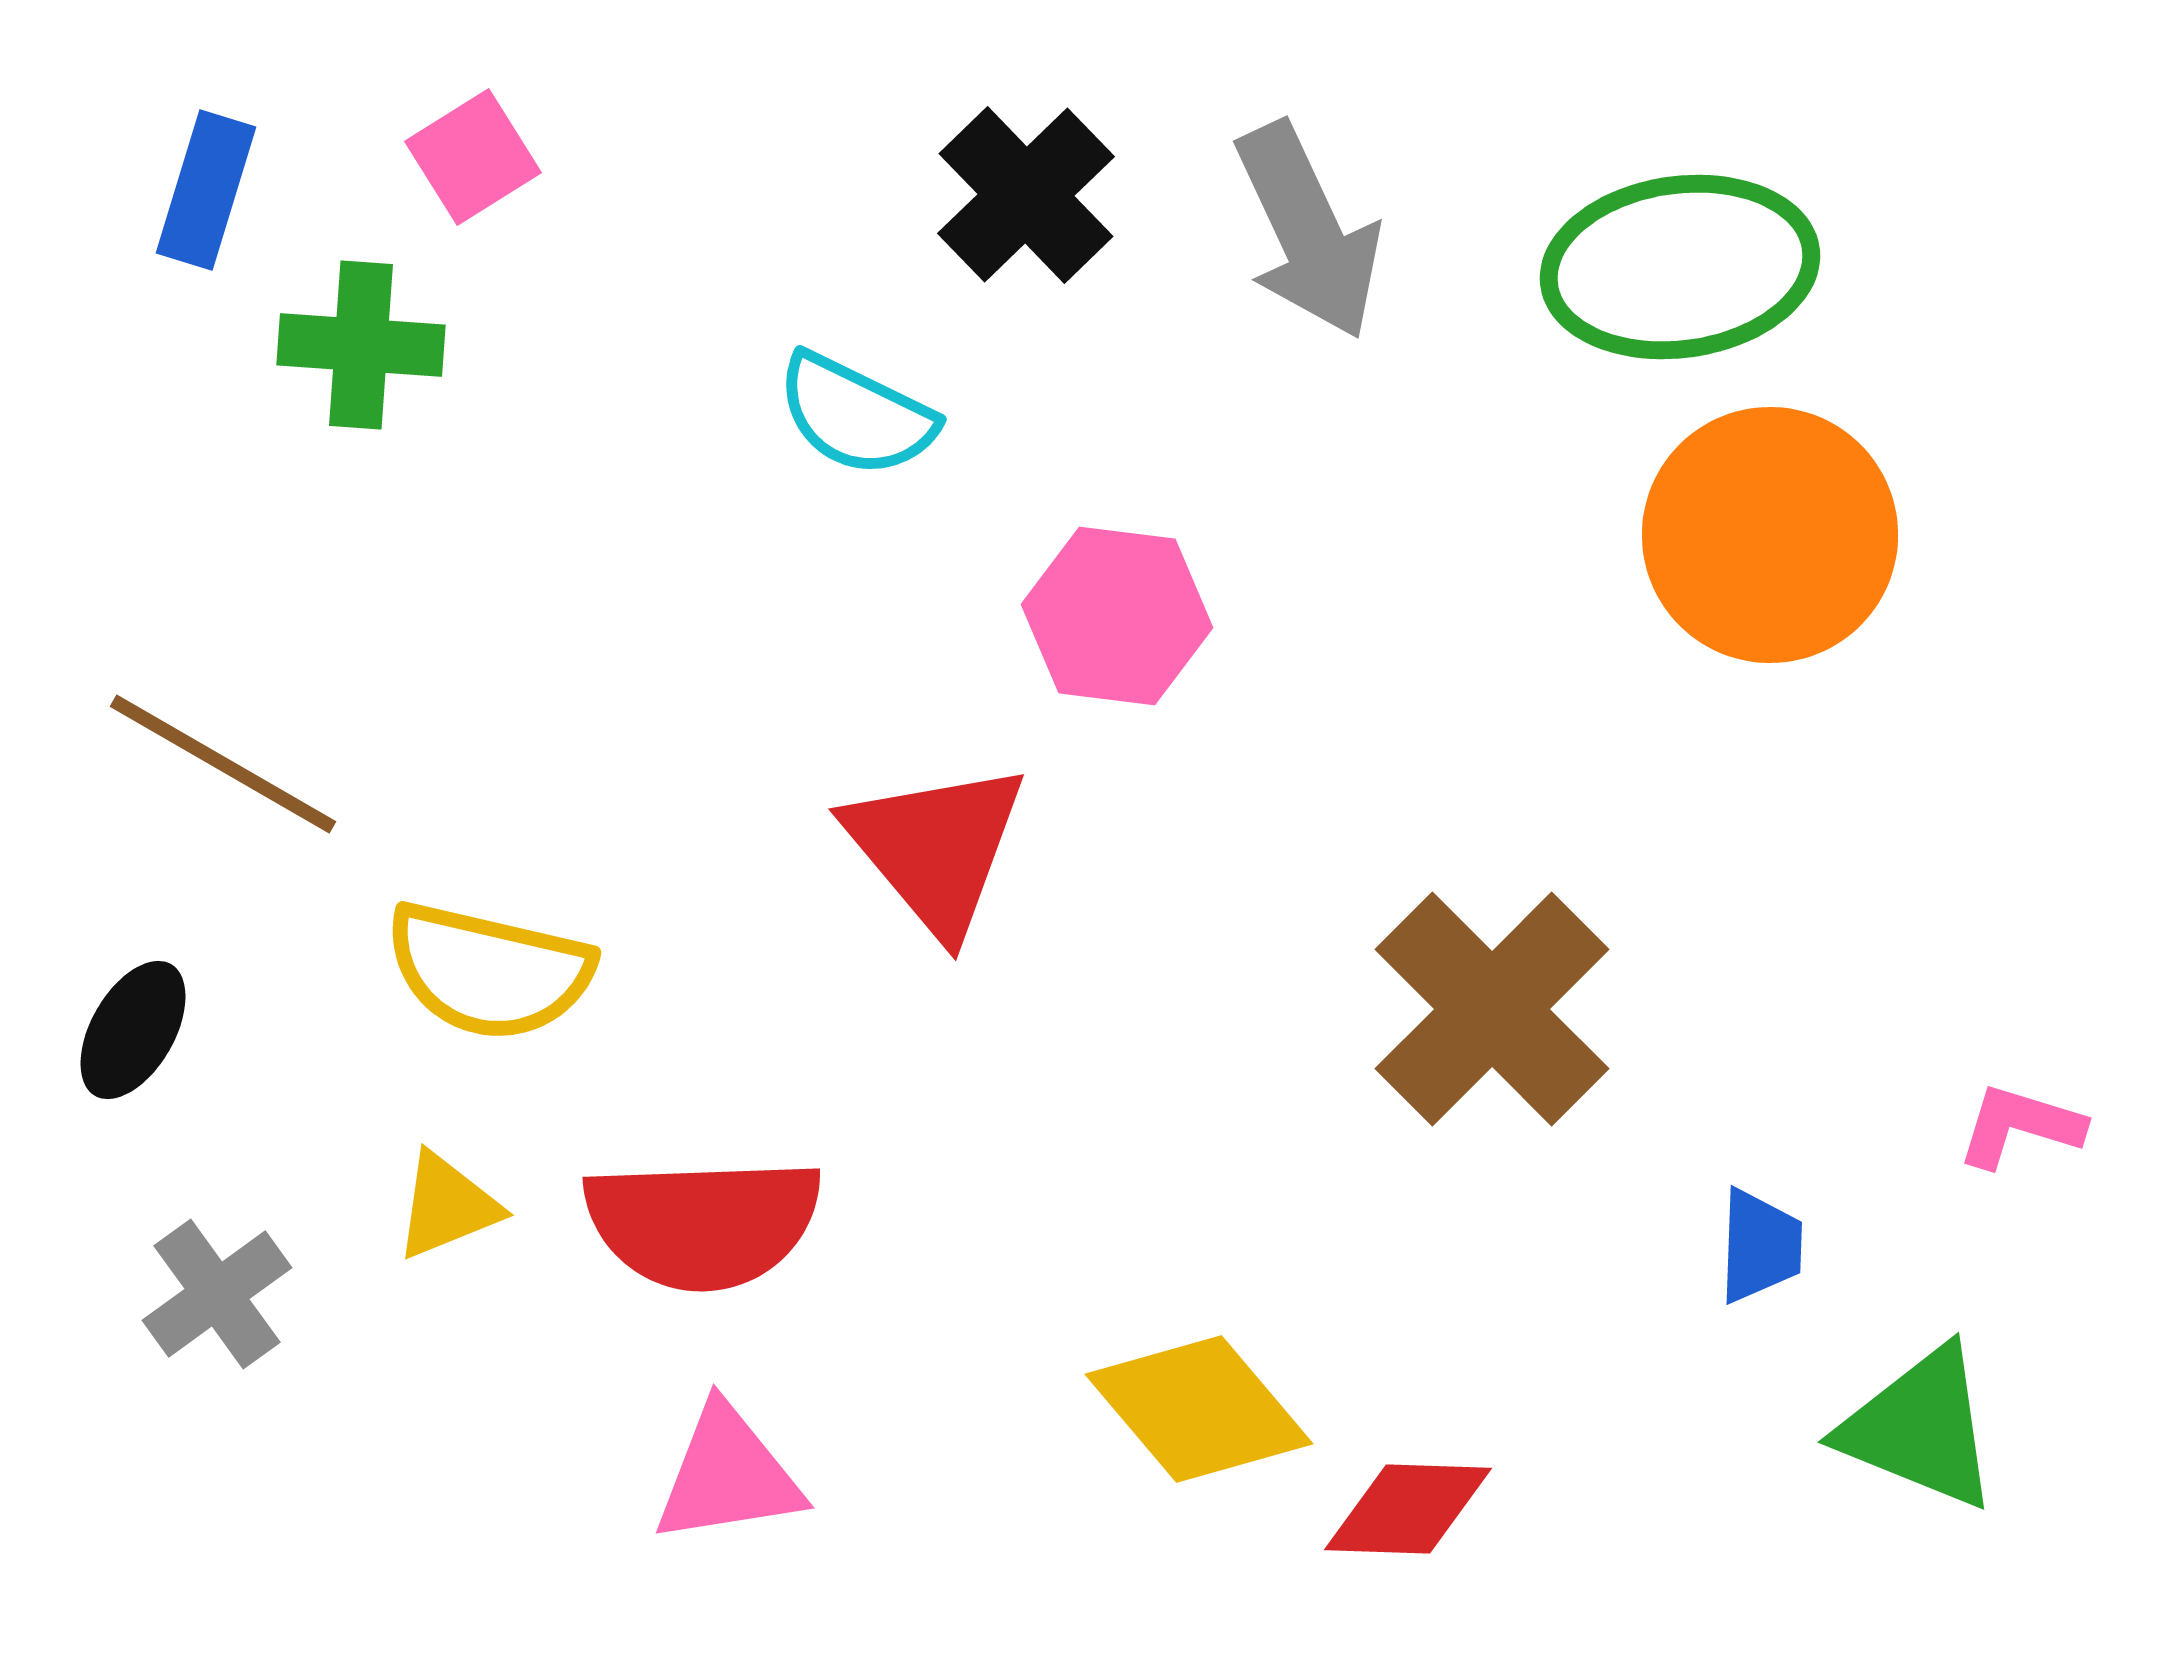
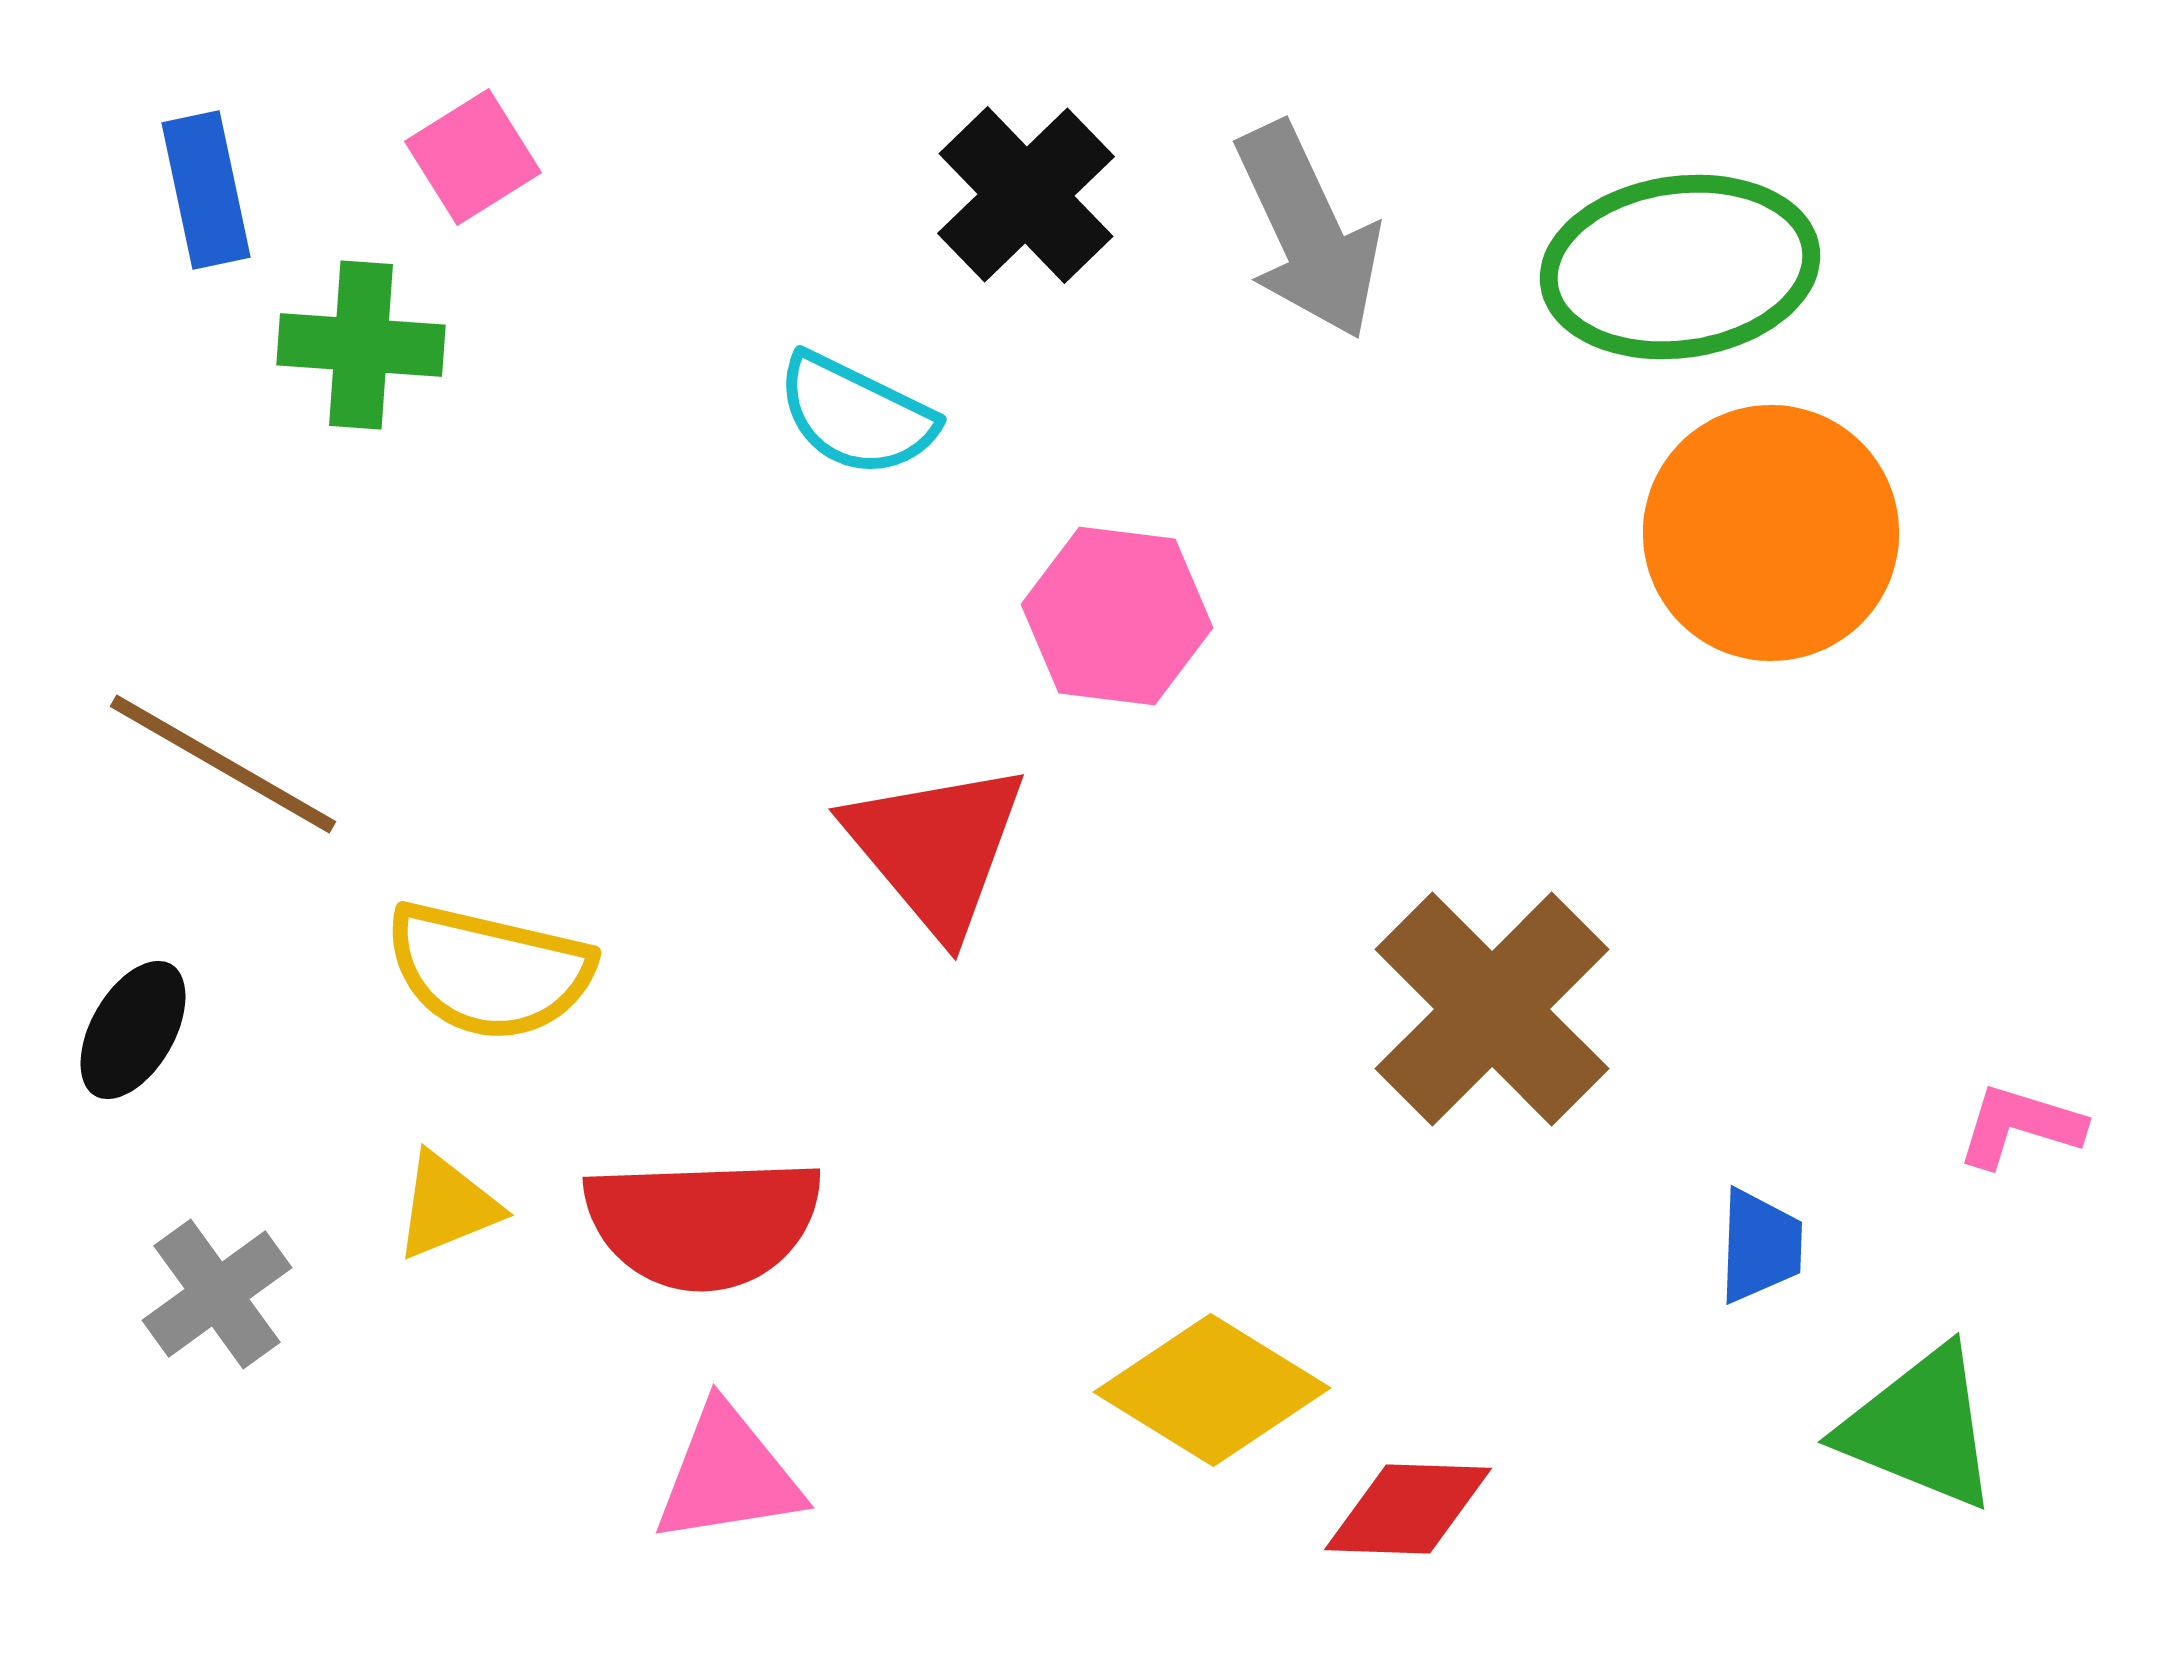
blue rectangle: rotated 29 degrees counterclockwise
orange circle: moved 1 px right, 2 px up
yellow diamond: moved 13 px right, 19 px up; rotated 18 degrees counterclockwise
